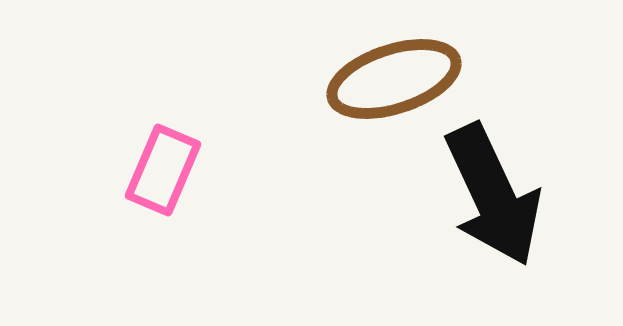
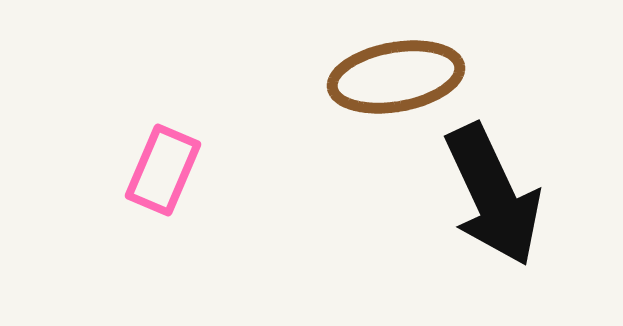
brown ellipse: moved 2 px right, 2 px up; rotated 8 degrees clockwise
